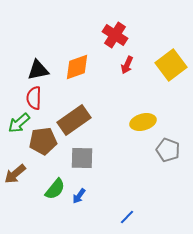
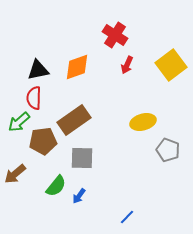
green arrow: moved 1 px up
green semicircle: moved 1 px right, 3 px up
